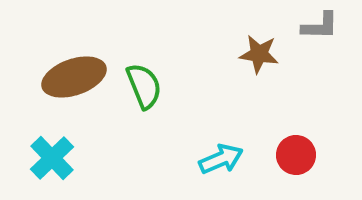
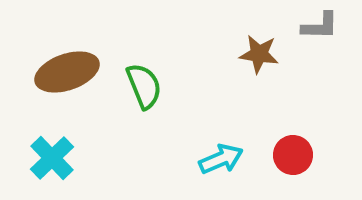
brown ellipse: moved 7 px left, 5 px up
red circle: moved 3 px left
